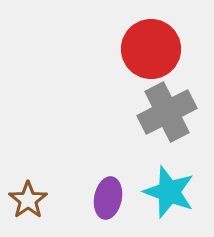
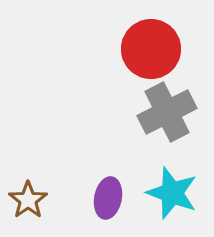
cyan star: moved 3 px right, 1 px down
